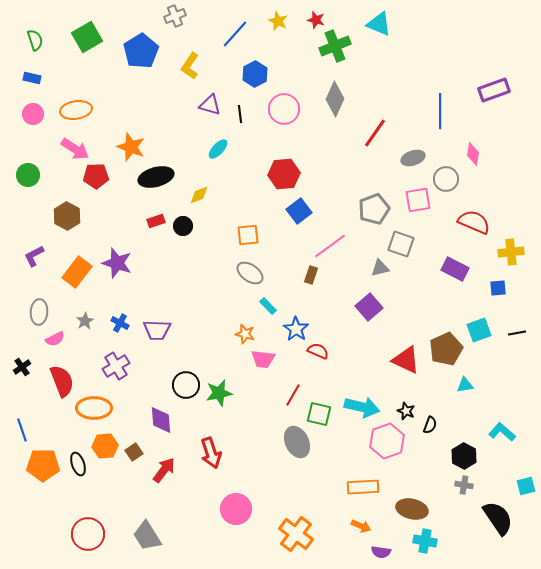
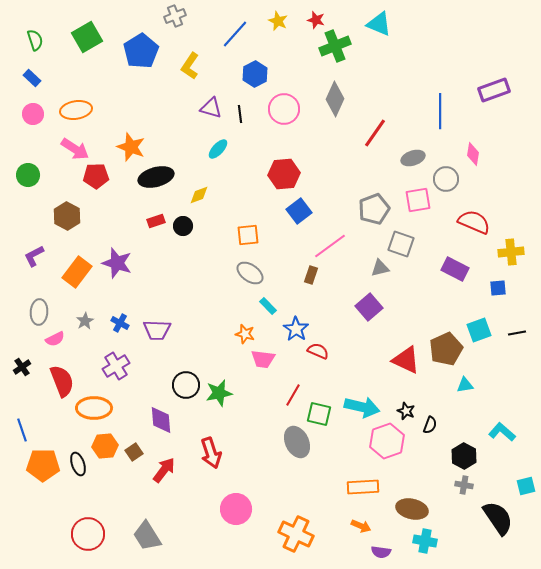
blue rectangle at (32, 78): rotated 30 degrees clockwise
purple triangle at (210, 105): moved 1 px right, 3 px down
orange cross at (296, 534): rotated 12 degrees counterclockwise
